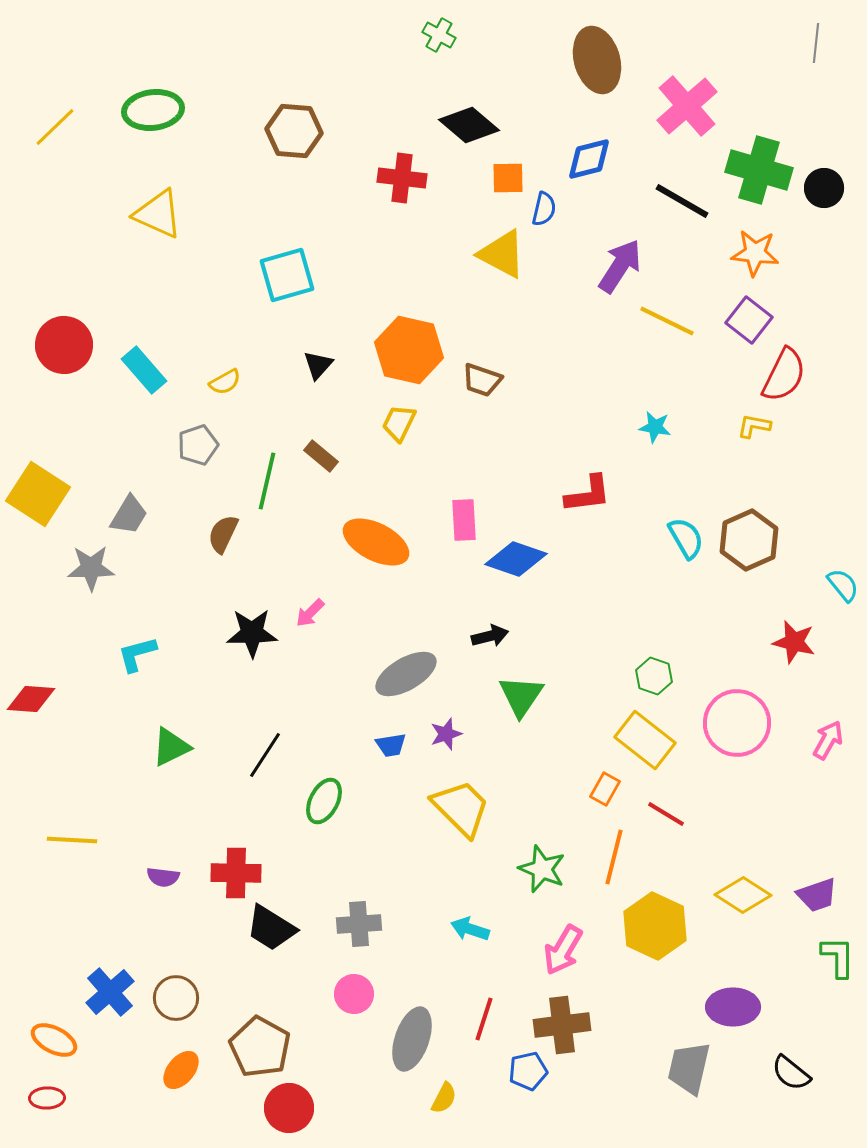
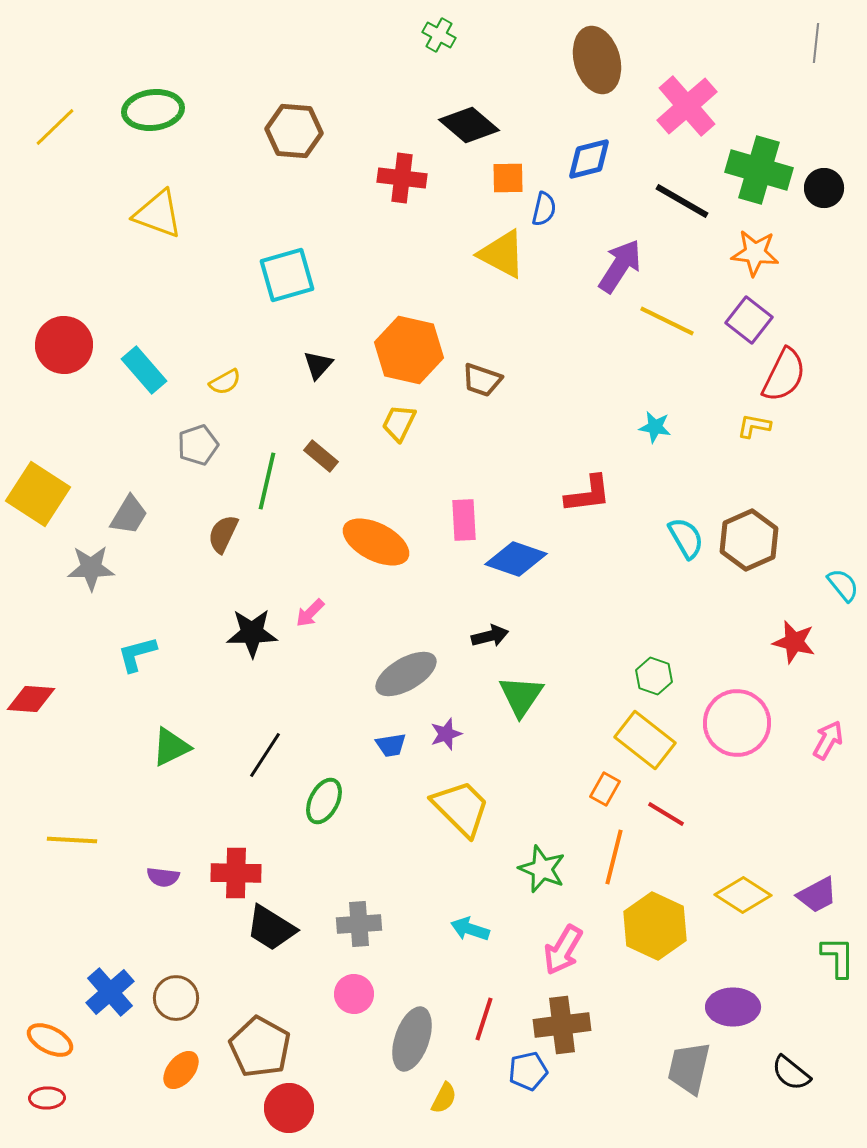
yellow triangle at (158, 214): rotated 4 degrees counterclockwise
purple trapezoid at (817, 895): rotated 9 degrees counterclockwise
orange ellipse at (54, 1040): moved 4 px left
